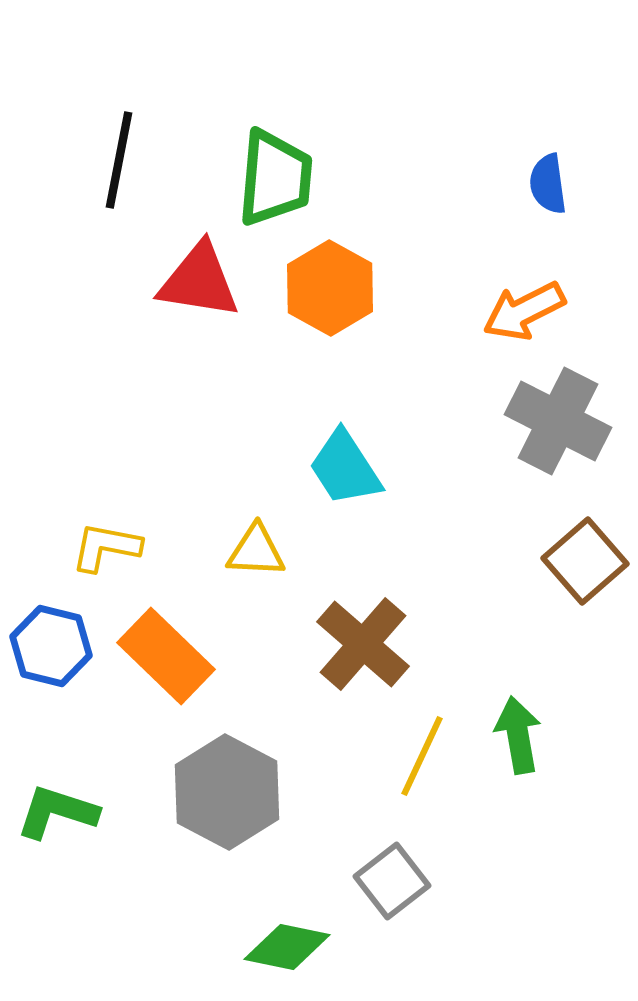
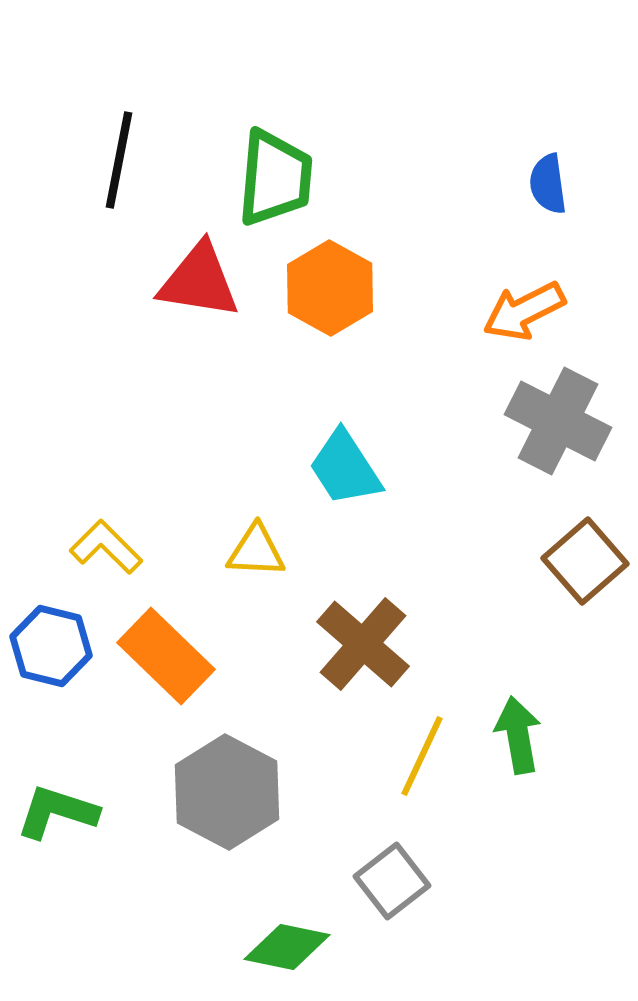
yellow L-shape: rotated 34 degrees clockwise
